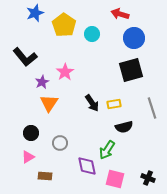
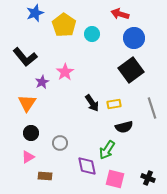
black square: rotated 20 degrees counterclockwise
orange triangle: moved 22 px left
